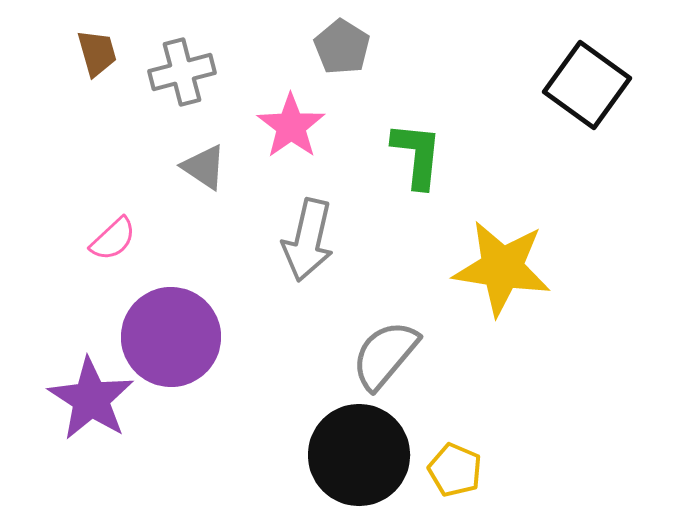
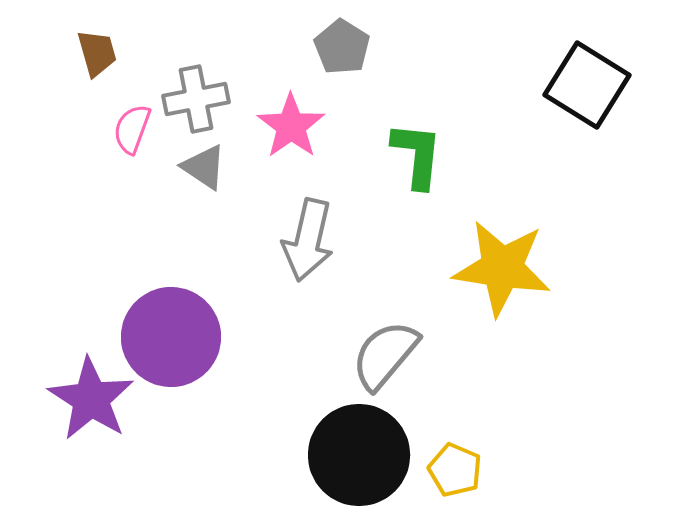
gray cross: moved 14 px right, 27 px down; rotated 4 degrees clockwise
black square: rotated 4 degrees counterclockwise
pink semicircle: moved 19 px right, 110 px up; rotated 153 degrees clockwise
